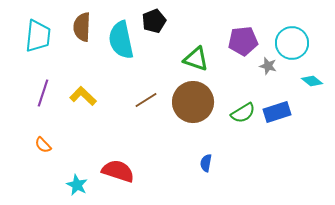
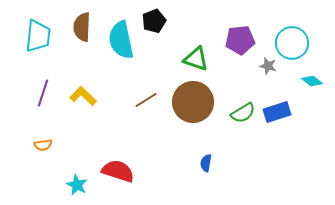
purple pentagon: moved 3 px left, 1 px up
orange semicircle: rotated 54 degrees counterclockwise
